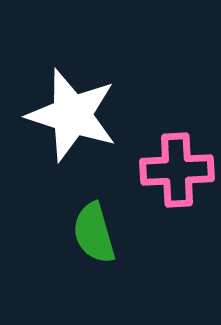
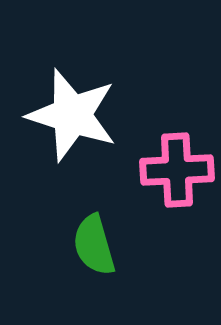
green semicircle: moved 12 px down
